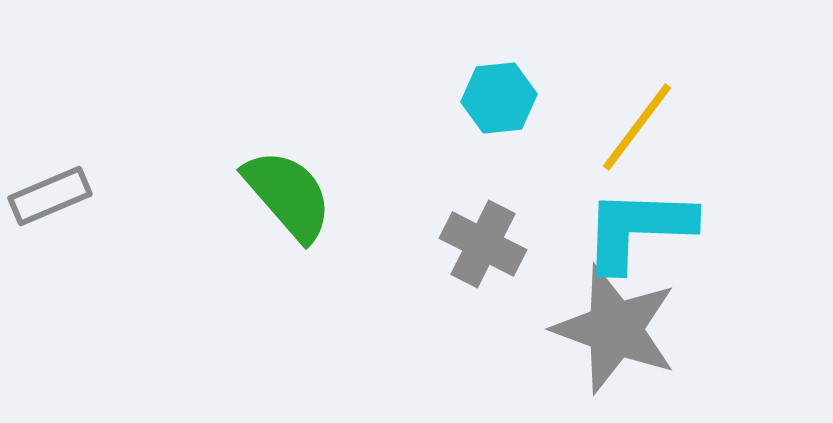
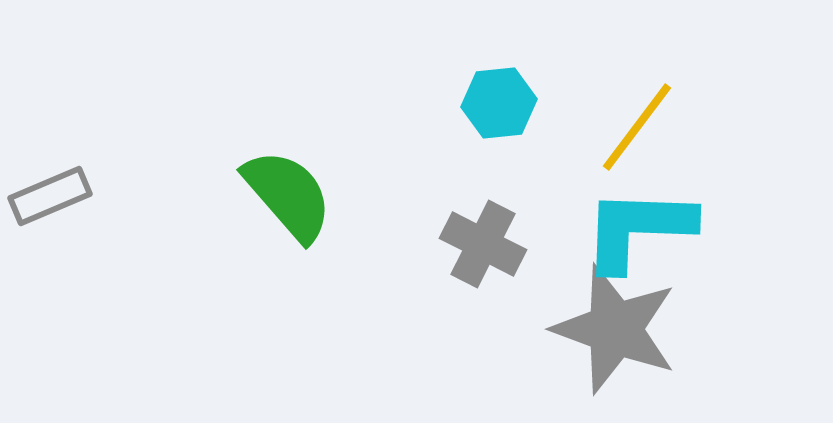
cyan hexagon: moved 5 px down
